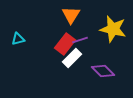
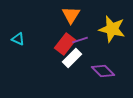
yellow star: moved 1 px left
cyan triangle: rotated 40 degrees clockwise
